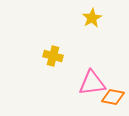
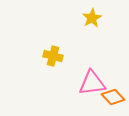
orange diamond: rotated 35 degrees clockwise
